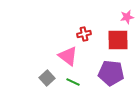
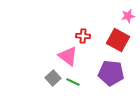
pink star: moved 1 px right, 1 px up
red cross: moved 1 px left, 2 px down; rotated 16 degrees clockwise
red square: rotated 30 degrees clockwise
gray square: moved 6 px right
